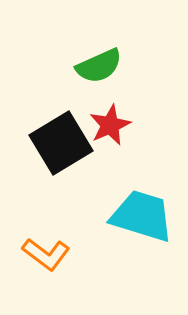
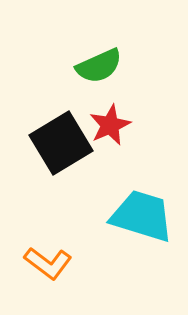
orange L-shape: moved 2 px right, 9 px down
